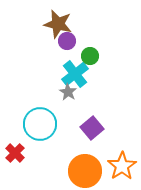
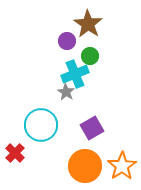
brown star: moved 30 px right; rotated 20 degrees clockwise
cyan cross: rotated 16 degrees clockwise
gray star: moved 2 px left
cyan circle: moved 1 px right, 1 px down
purple square: rotated 10 degrees clockwise
orange circle: moved 5 px up
